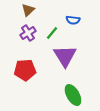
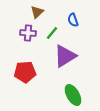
brown triangle: moved 9 px right, 2 px down
blue semicircle: rotated 64 degrees clockwise
purple cross: rotated 35 degrees clockwise
purple triangle: rotated 30 degrees clockwise
red pentagon: moved 2 px down
